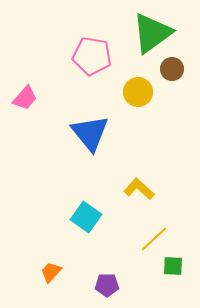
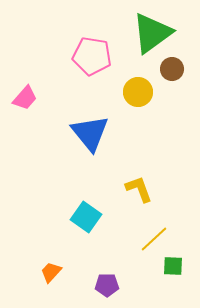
yellow L-shape: rotated 28 degrees clockwise
